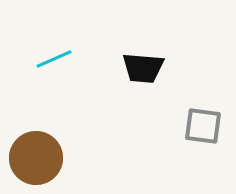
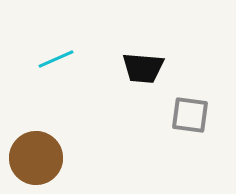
cyan line: moved 2 px right
gray square: moved 13 px left, 11 px up
